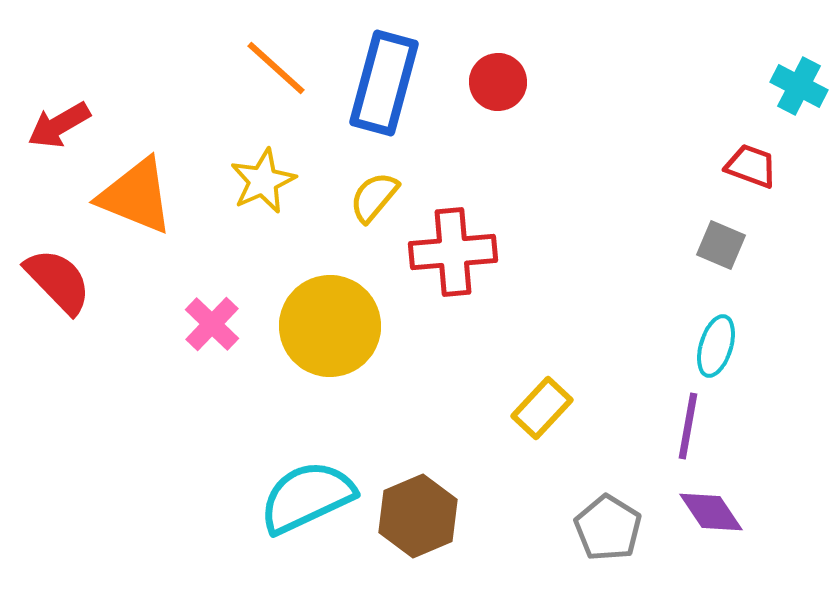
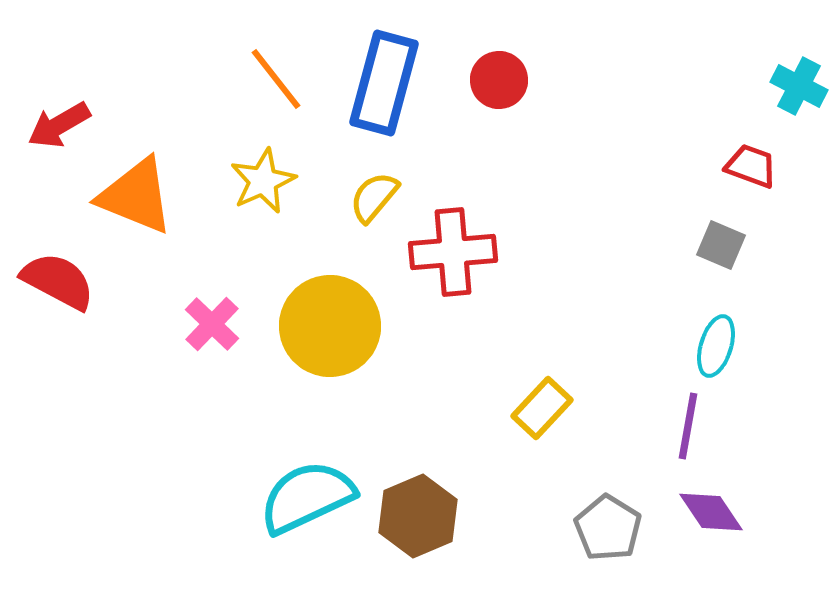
orange line: moved 11 px down; rotated 10 degrees clockwise
red circle: moved 1 px right, 2 px up
red semicircle: rotated 18 degrees counterclockwise
